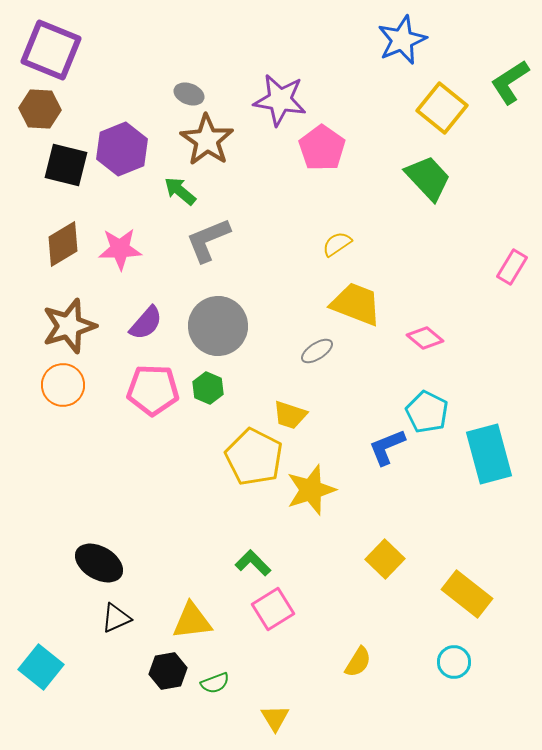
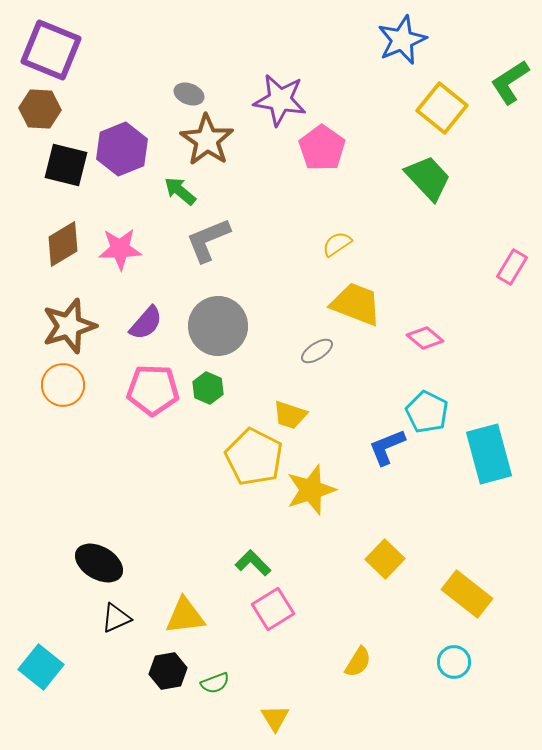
yellow triangle at (192, 621): moved 7 px left, 5 px up
